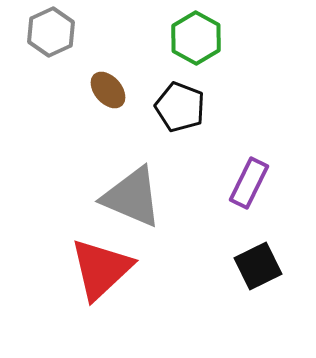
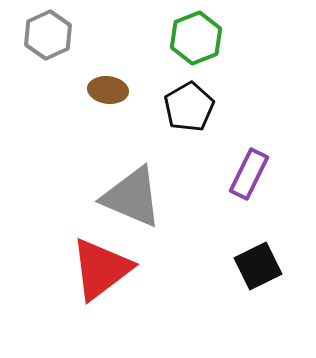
gray hexagon: moved 3 px left, 3 px down
green hexagon: rotated 9 degrees clockwise
brown ellipse: rotated 42 degrees counterclockwise
black pentagon: moved 9 px right; rotated 21 degrees clockwise
purple rectangle: moved 9 px up
red triangle: rotated 6 degrees clockwise
